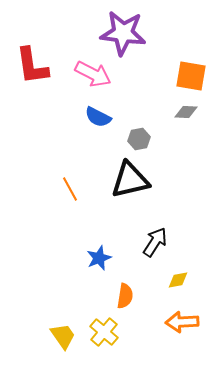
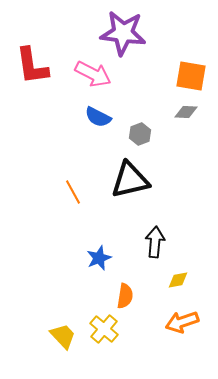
gray hexagon: moved 1 px right, 5 px up; rotated 10 degrees counterclockwise
orange line: moved 3 px right, 3 px down
black arrow: rotated 28 degrees counterclockwise
orange arrow: rotated 16 degrees counterclockwise
yellow cross: moved 3 px up
yellow trapezoid: rotated 8 degrees counterclockwise
